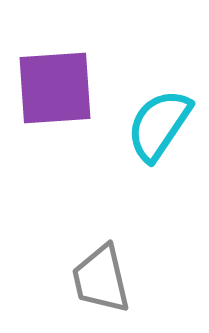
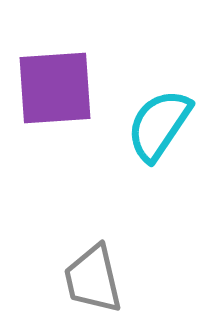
gray trapezoid: moved 8 px left
